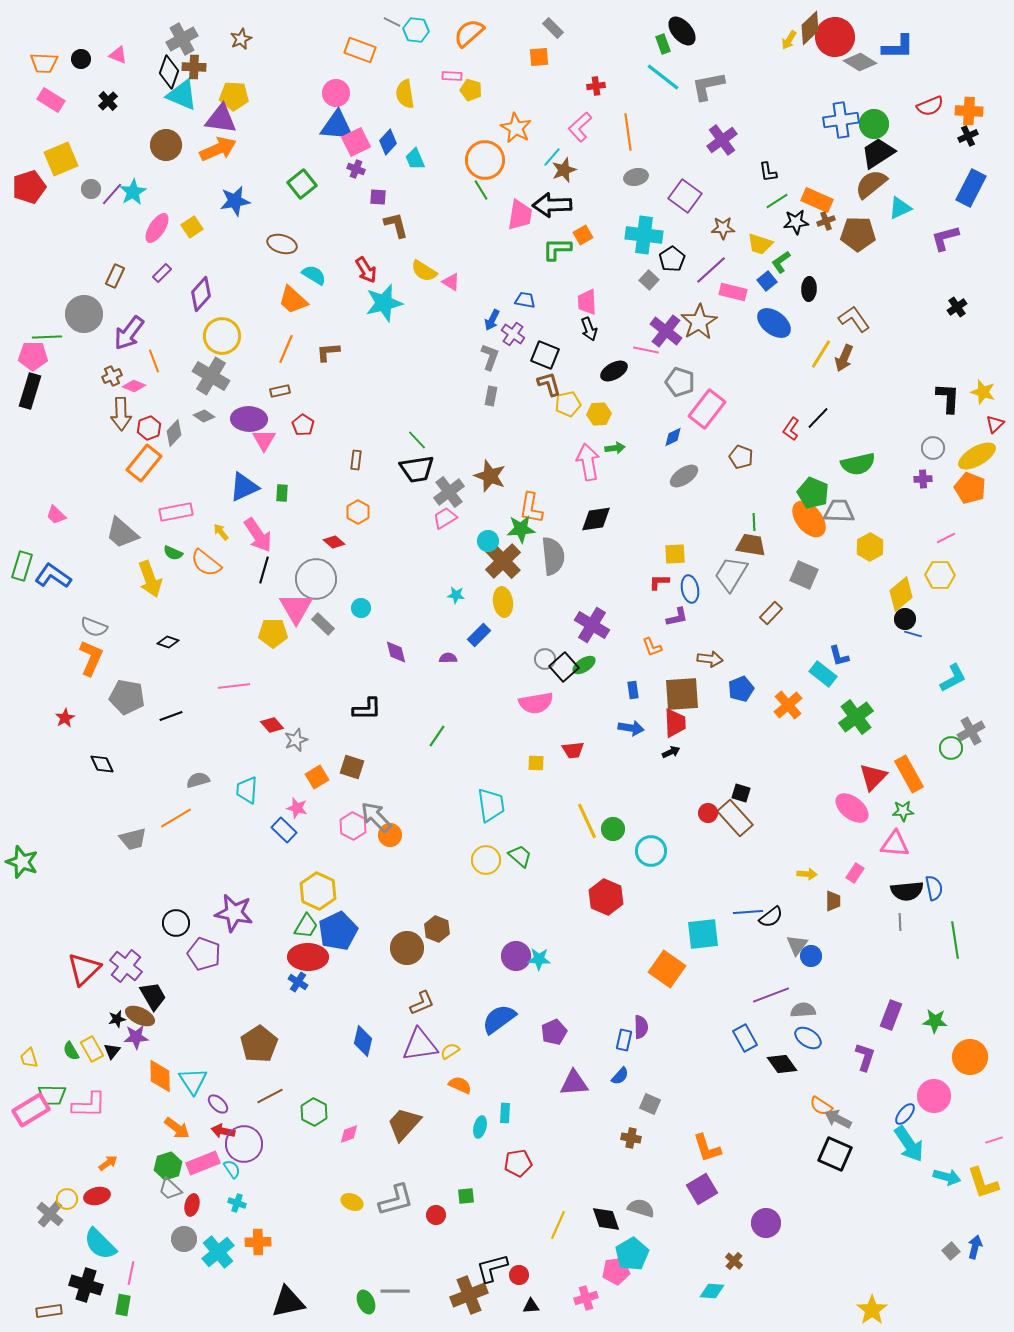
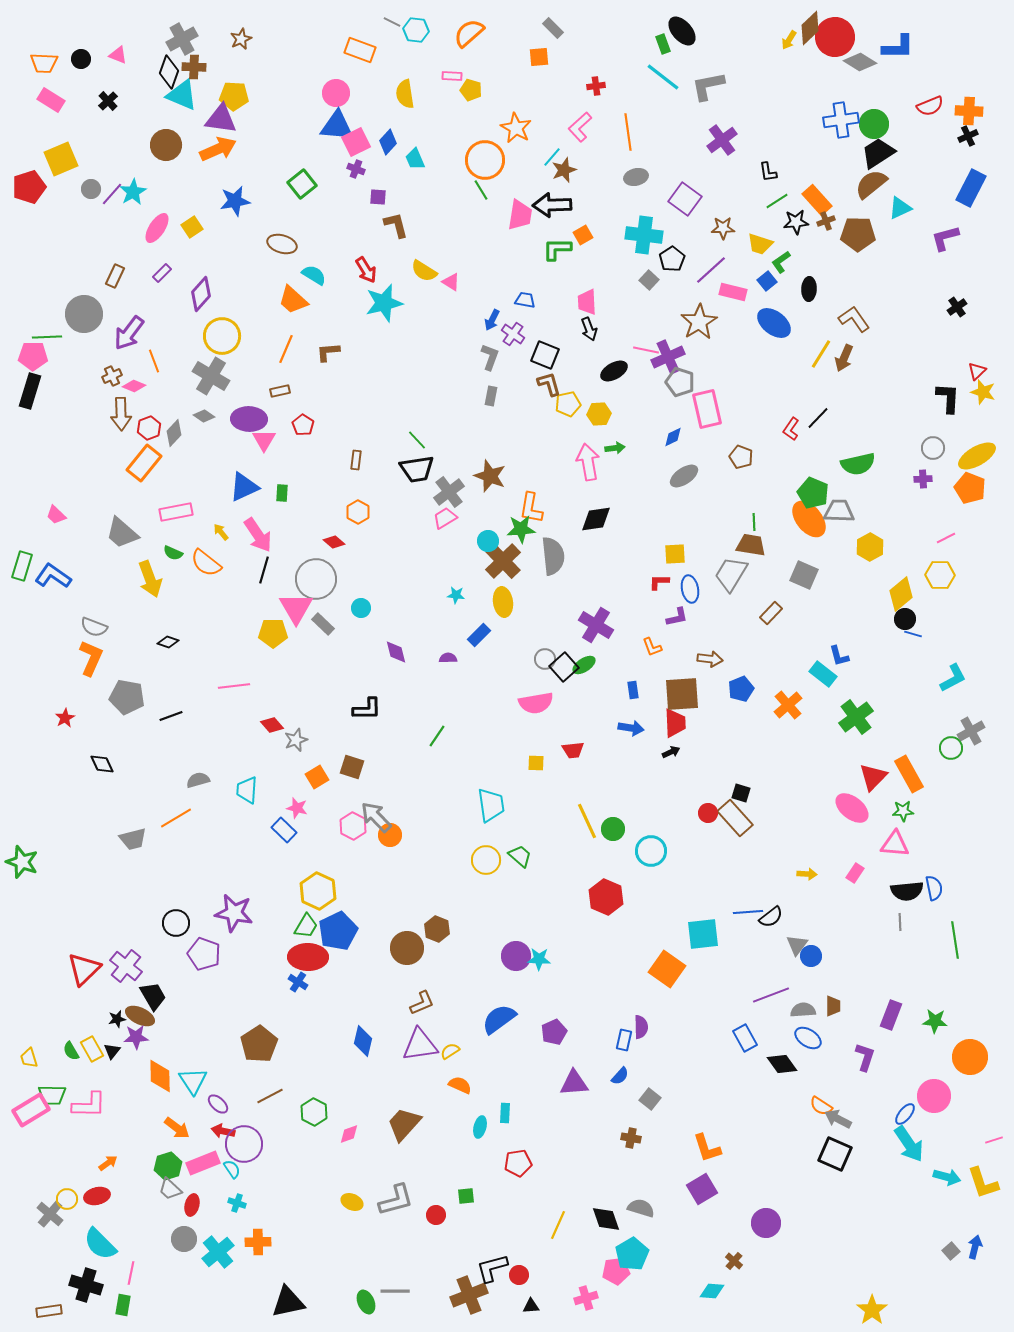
purple square at (685, 196): moved 3 px down
orange rectangle at (817, 200): rotated 24 degrees clockwise
purple cross at (666, 331): moved 2 px right, 26 px down; rotated 28 degrees clockwise
pink rectangle at (707, 409): rotated 51 degrees counterclockwise
red triangle at (995, 424): moved 18 px left, 53 px up
purple cross at (592, 625): moved 4 px right
brown trapezoid at (833, 901): moved 105 px down
gray square at (650, 1104): moved 5 px up; rotated 15 degrees clockwise
